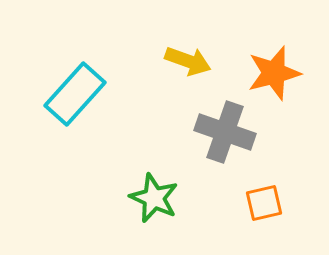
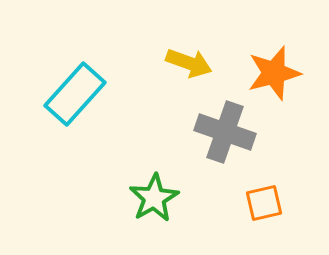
yellow arrow: moved 1 px right, 2 px down
green star: rotated 18 degrees clockwise
